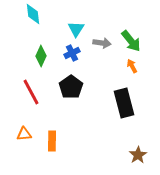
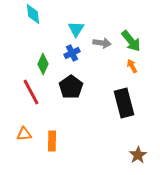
green diamond: moved 2 px right, 8 px down
